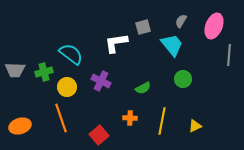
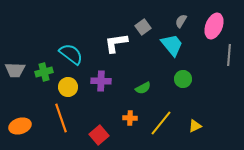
gray square: rotated 21 degrees counterclockwise
purple cross: rotated 24 degrees counterclockwise
yellow circle: moved 1 px right
yellow line: moved 1 px left, 2 px down; rotated 28 degrees clockwise
